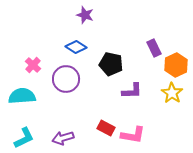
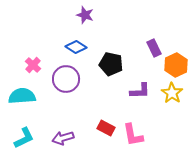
purple L-shape: moved 8 px right
pink L-shape: rotated 70 degrees clockwise
